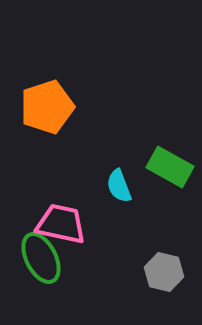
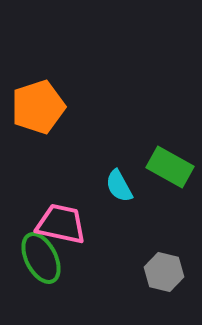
orange pentagon: moved 9 px left
cyan semicircle: rotated 8 degrees counterclockwise
